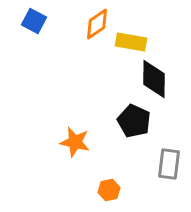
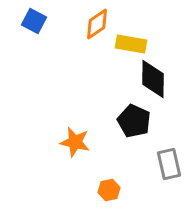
yellow rectangle: moved 2 px down
black diamond: moved 1 px left
gray rectangle: rotated 20 degrees counterclockwise
